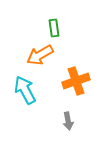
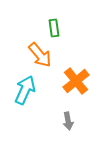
orange arrow: rotated 100 degrees counterclockwise
orange cross: rotated 20 degrees counterclockwise
cyan arrow: rotated 52 degrees clockwise
